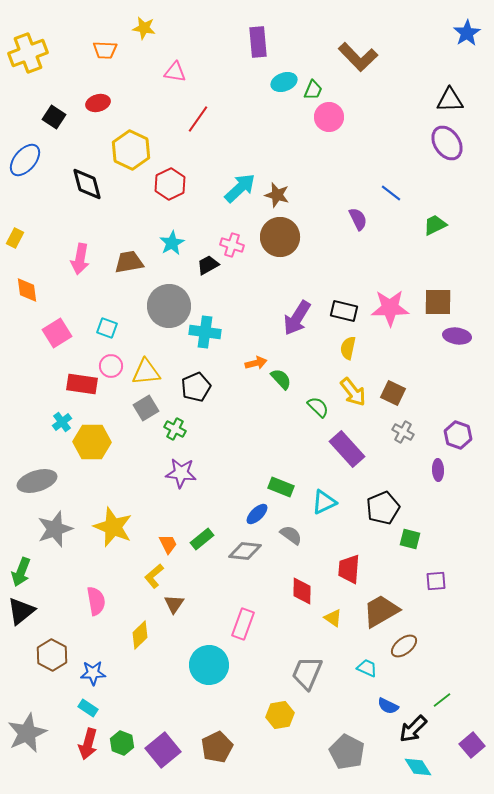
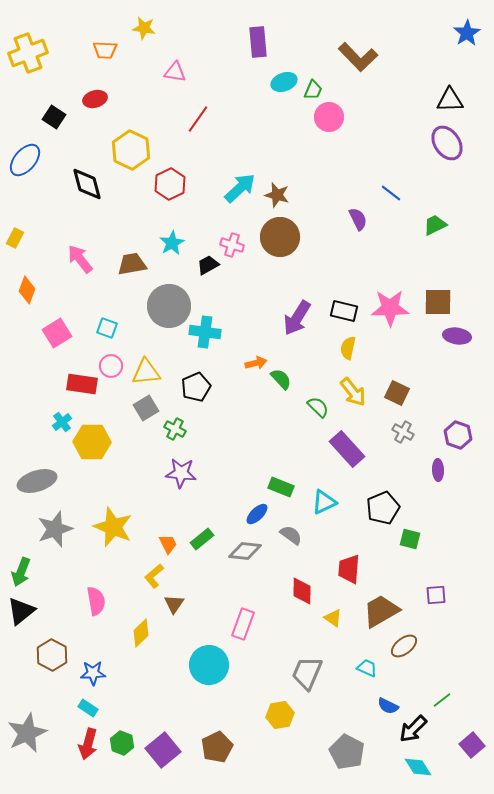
red ellipse at (98, 103): moved 3 px left, 4 px up
pink arrow at (80, 259): rotated 132 degrees clockwise
brown trapezoid at (129, 262): moved 3 px right, 2 px down
orange diamond at (27, 290): rotated 28 degrees clockwise
brown square at (393, 393): moved 4 px right
purple square at (436, 581): moved 14 px down
yellow diamond at (140, 635): moved 1 px right, 2 px up
